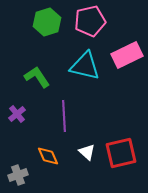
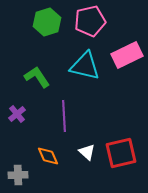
gray cross: rotated 18 degrees clockwise
